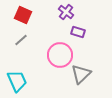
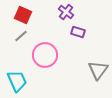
gray line: moved 4 px up
pink circle: moved 15 px left
gray triangle: moved 17 px right, 4 px up; rotated 10 degrees counterclockwise
